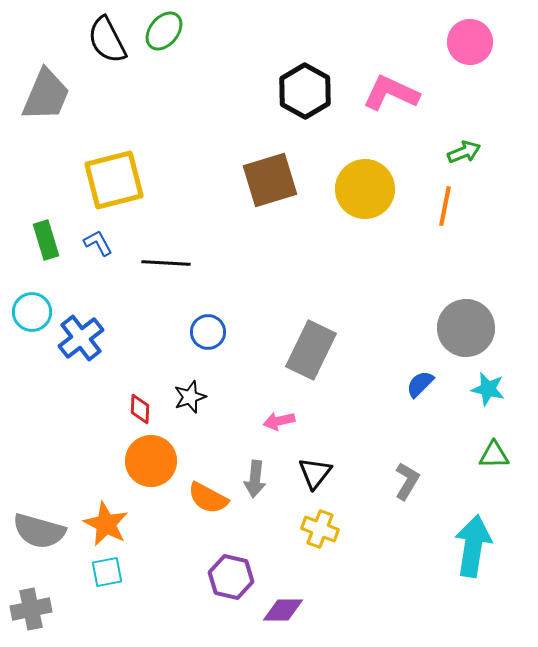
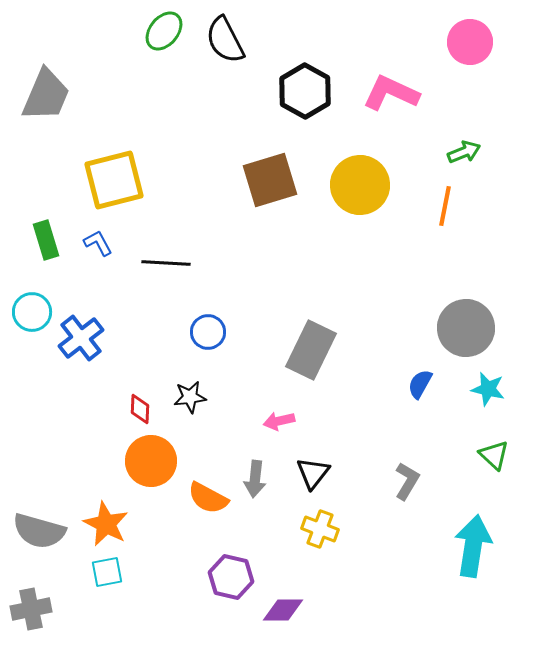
black semicircle: moved 118 px right
yellow circle: moved 5 px left, 4 px up
blue semicircle: rotated 16 degrees counterclockwise
black star: rotated 12 degrees clockwise
green triangle: rotated 44 degrees clockwise
black triangle: moved 2 px left
